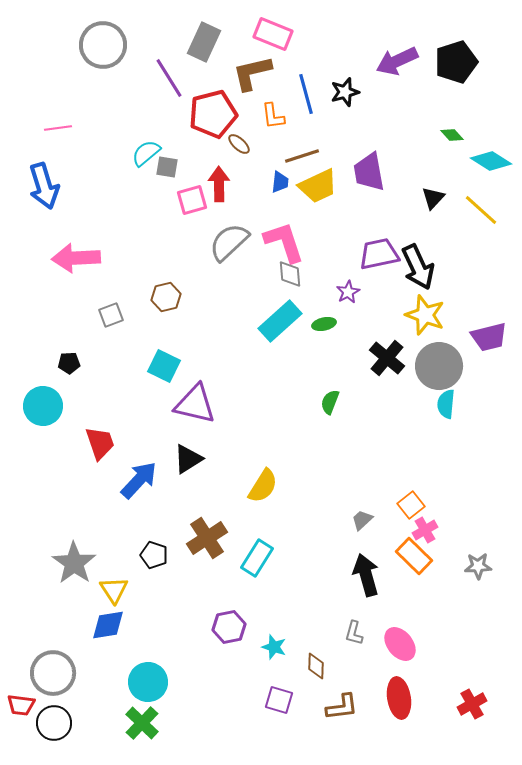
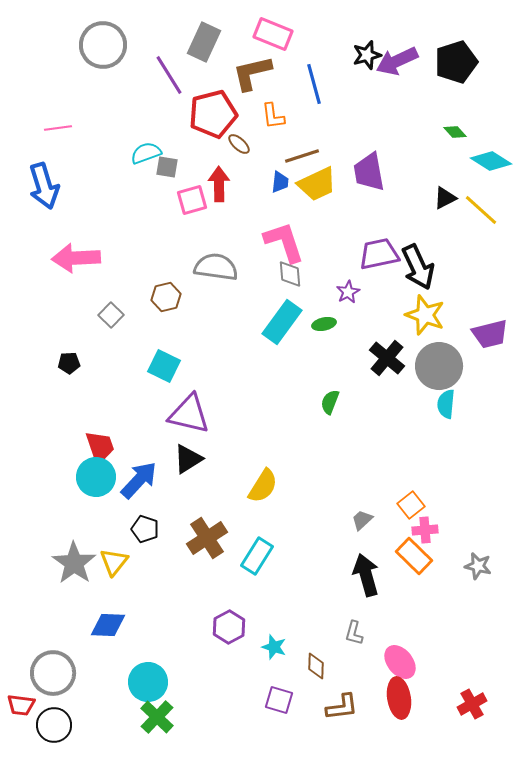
purple line at (169, 78): moved 3 px up
black star at (345, 92): moved 22 px right, 37 px up
blue line at (306, 94): moved 8 px right, 10 px up
green diamond at (452, 135): moved 3 px right, 3 px up
cyan semicircle at (146, 153): rotated 20 degrees clockwise
yellow trapezoid at (318, 186): moved 1 px left, 2 px up
black triangle at (433, 198): moved 12 px right; rotated 20 degrees clockwise
gray semicircle at (229, 242): moved 13 px left, 25 px down; rotated 51 degrees clockwise
gray square at (111, 315): rotated 25 degrees counterclockwise
cyan rectangle at (280, 321): moved 2 px right, 1 px down; rotated 12 degrees counterclockwise
purple trapezoid at (489, 337): moved 1 px right, 3 px up
purple triangle at (195, 404): moved 6 px left, 10 px down
cyan circle at (43, 406): moved 53 px right, 71 px down
red trapezoid at (100, 443): moved 4 px down
pink cross at (425, 530): rotated 25 degrees clockwise
black pentagon at (154, 555): moved 9 px left, 26 px up
cyan rectangle at (257, 558): moved 2 px up
gray star at (478, 566): rotated 16 degrees clockwise
yellow triangle at (114, 590): moved 28 px up; rotated 12 degrees clockwise
blue diamond at (108, 625): rotated 12 degrees clockwise
purple hexagon at (229, 627): rotated 16 degrees counterclockwise
pink ellipse at (400, 644): moved 18 px down
black circle at (54, 723): moved 2 px down
green cross at (142, 723): moved 15 px right, 6 px up
